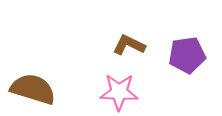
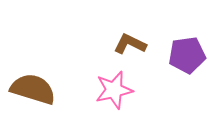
brown L-shape: moved 1 px right, 1 px up
pink star: moved 5 px left, 2 px up; rotated 15 degrees counterclockwise
